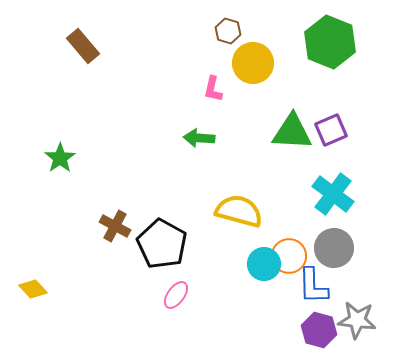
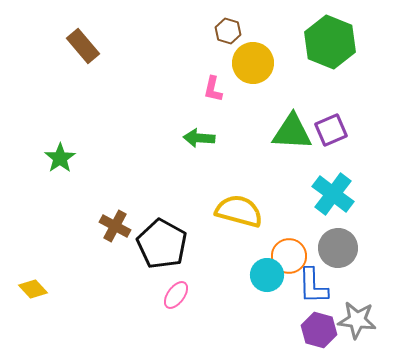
gray circle: moved 4 px right
cyan circle: moved 3 px right, 11 px down
